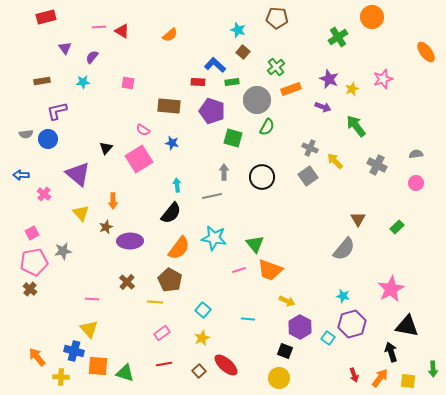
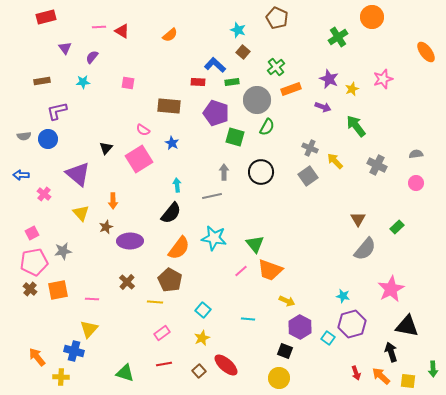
brown pentagon at (277, 18): rotated 20 degrees clockwise
purple pentagon at (212, 111): moved 4 px right, 2 px down
gray semicircle at (26, 134): moved 2 px left, 2 px down
green square at (233, 138): moved 2 px right, 1 px up
blue star at (172, 143): rotated 16 degrees clockwise
black circle at (262, 177): moved 1 px left, 5 px up
gray semicircle at (344, 249): moved 21 px right
pink line at (239, 270): moved 2 px right, 1 px down; rotated 24 degrees counterclockwise
yellow triangle at (89, 329): rotated 24 degrees clockwise
orange square at (98, 366): moved 40 px left, 76 px up; rotated 15 degrees counterclockwise
red arrow at (354, 375): moved 2 px right, 2 px up
orange arrow at (380, 378): moved 1 px right, 2 px up; rotated 84 degrees counterclockwise
